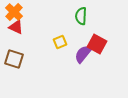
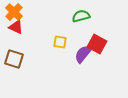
green semicircle: rotated 72 degrees clockwise
yellow square: rotated 32 degrees clockwise
